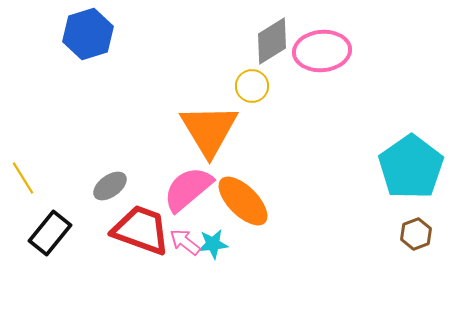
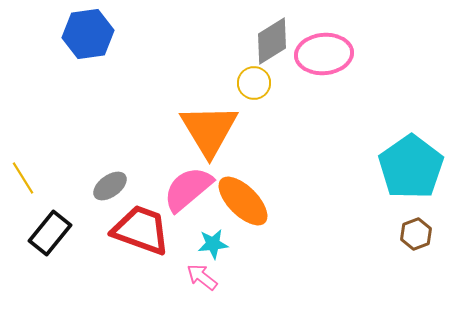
blue hexagon: rotated 9 degrees clockwise
pink ellipse: moved 2 px right, 3 px down
yellow circle: moved 2 px right, 3 px up
pink arrow: moved 17 px right, 35 px down
